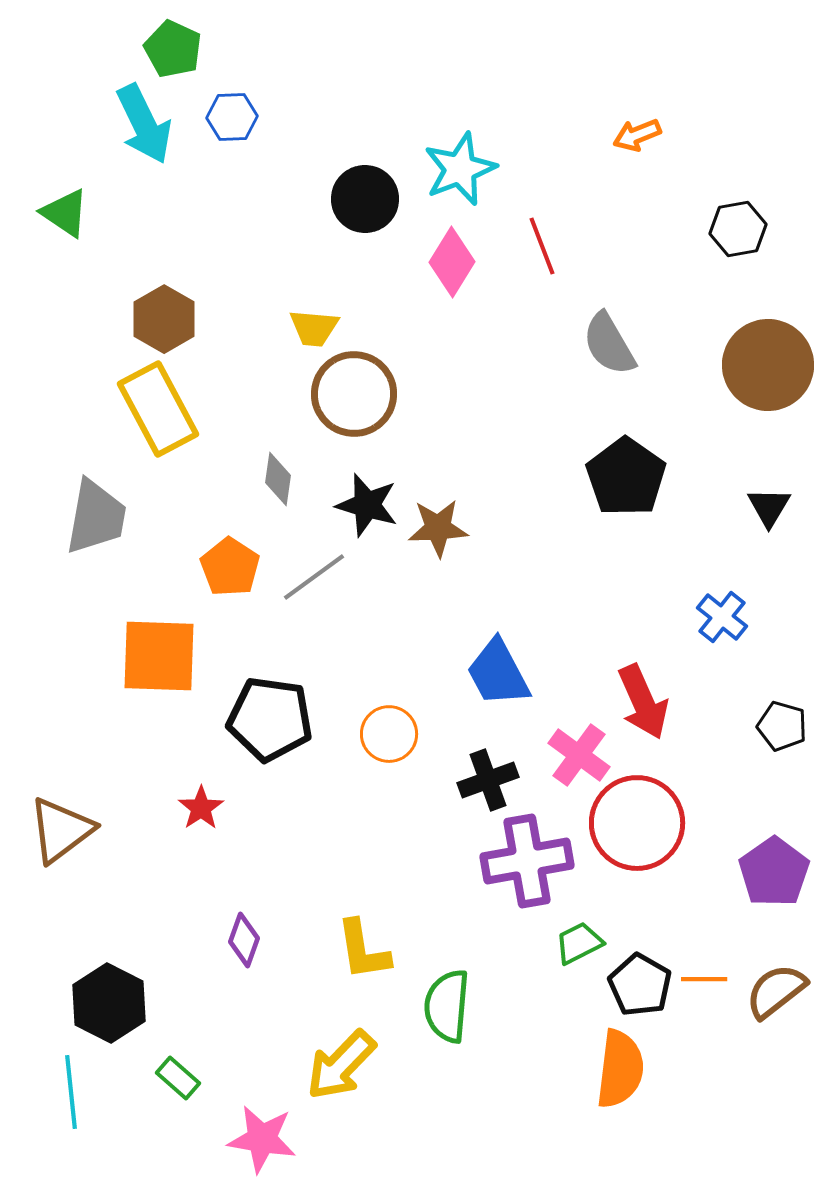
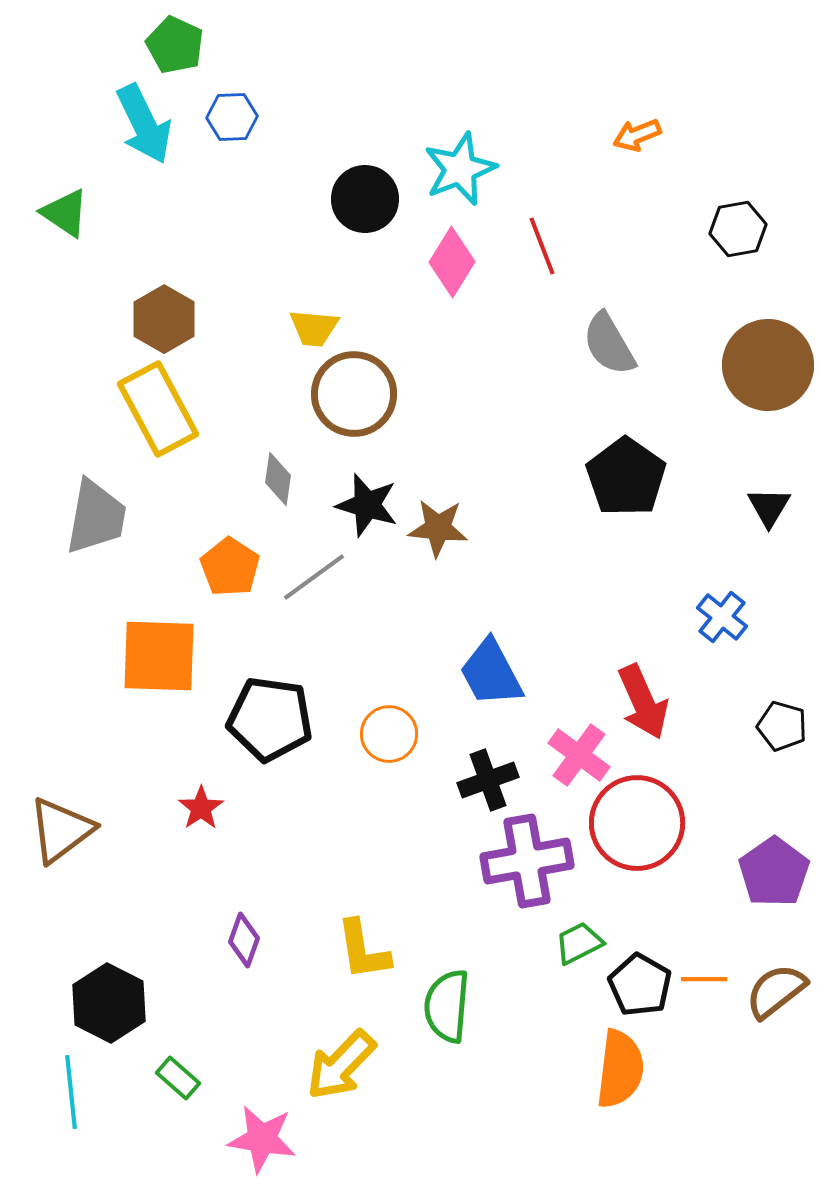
green pentagon at (173, 49): moved 2 px right, 4 px up
brown star at (438, 528): rotated 8 degrees clockwise
blue trapezoid at (498, 673): moved 7 px left
